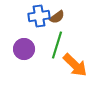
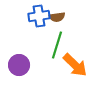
brown semicircle: rotated 28 degrees clockwise
purple circle: moved 5 px left, 16 px down
